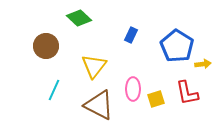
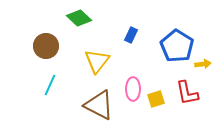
yellow triangle: moved 3 px right, 5 px up
cyan line: moved 4 px left, 5 px up
